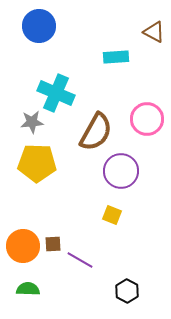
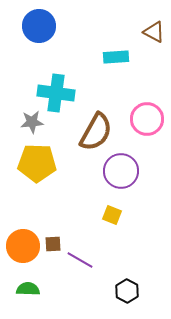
cyan cross: rotated 15 degrees counterclockwise
